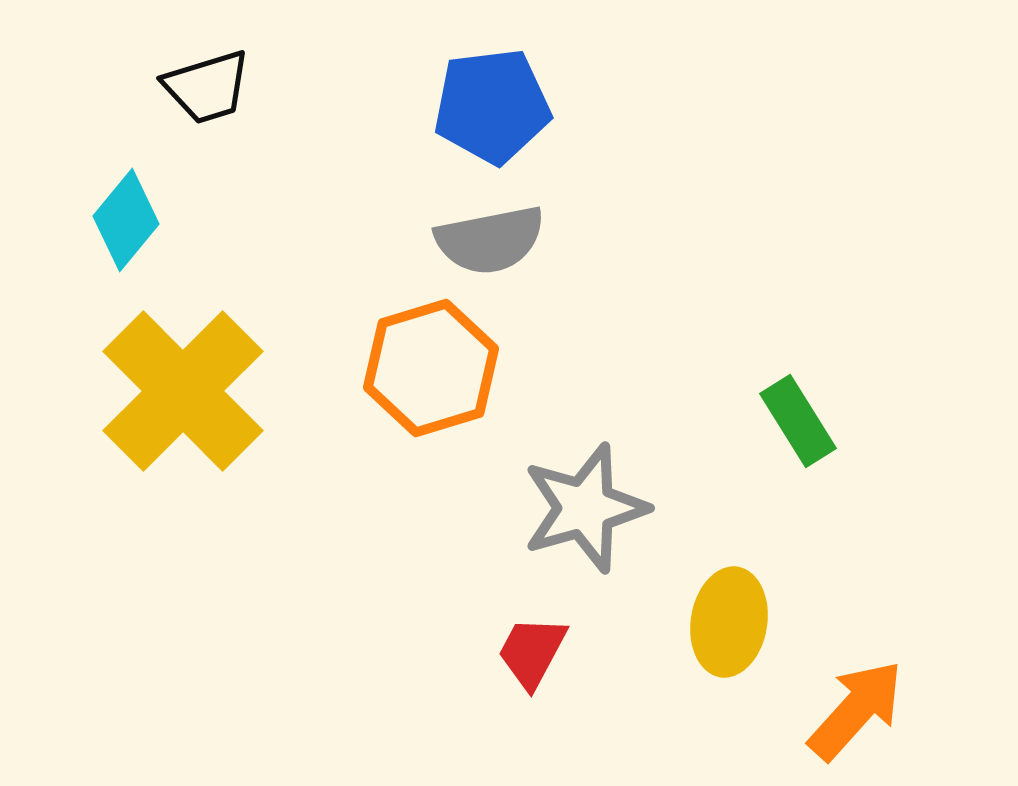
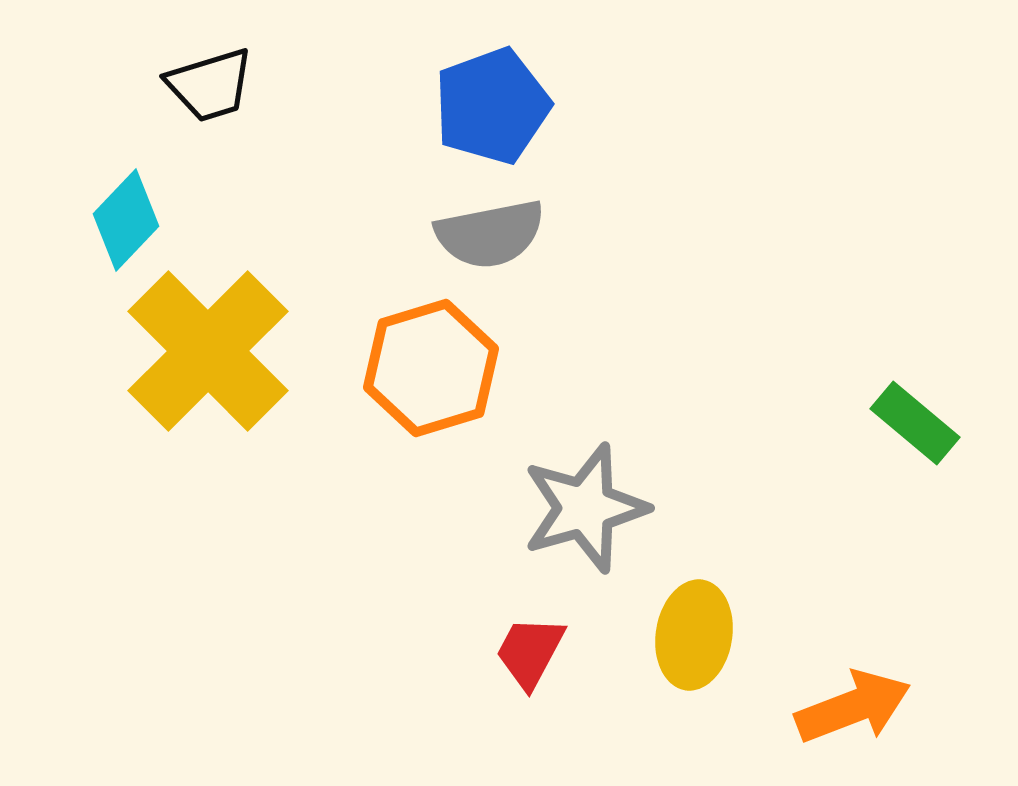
black trapezoid: moved 3 px right, 2 px up
blue pentagon: rotated 13 degrees counterclockwise
cyan diamond: rotated 4 degrees clockwise
gray semicircle: moved 6 px up
yellow cross: moved 25 px right, 40 px up
green rectangle: moved 117 px right, 2 px down; rotated 18 degrees counterclockwise
yellow ellipse: moved 35 px left, 13 px down
red trapezoid: moved 2 px left
orange arrow: moved 3 px left, 3 px up; rotated 27 degrees clockwise
